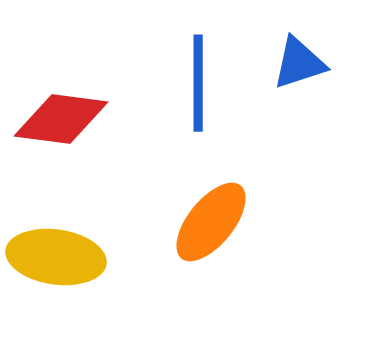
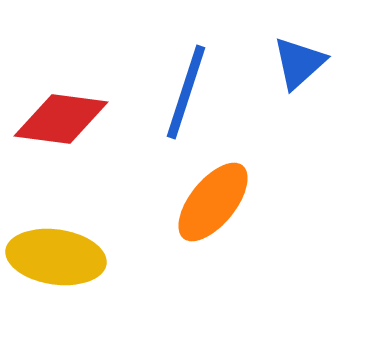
blue triangle: rotated 24 degrees counterclockwise
blue line: moved 12 px left, 9 px down; rotated 18 degrees clockwise
orange ellipse: moved 2 px right, 20 px up
